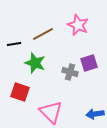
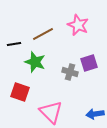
green star: moved 1 px up
